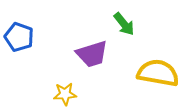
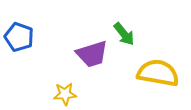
green arrow: moved 10 px down
